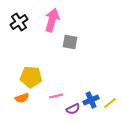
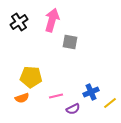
blue cross: moved 8 px up
